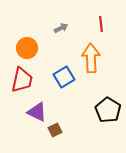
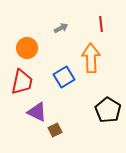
red trapezoid: moved 2 px down
